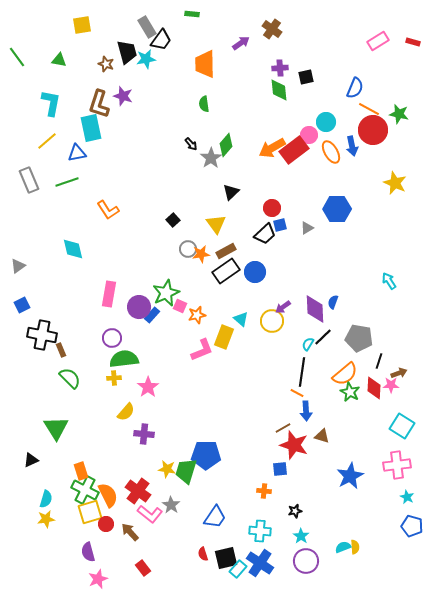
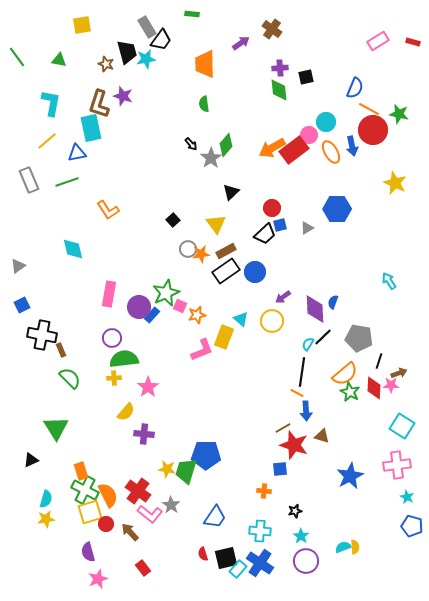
purple arrow at (283, 307): moved 10 px up
